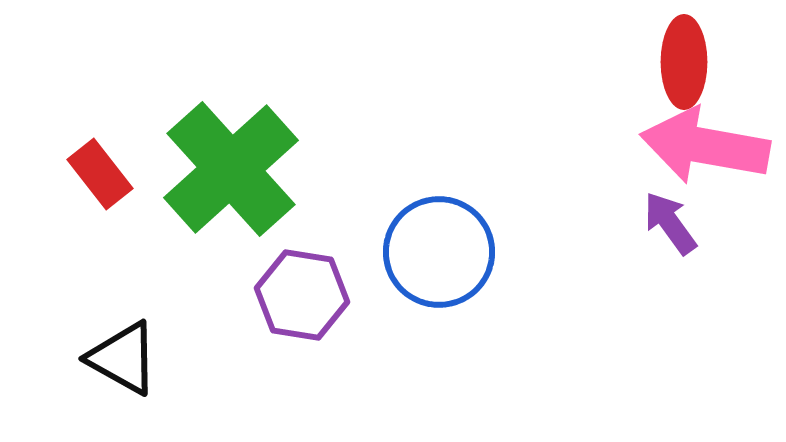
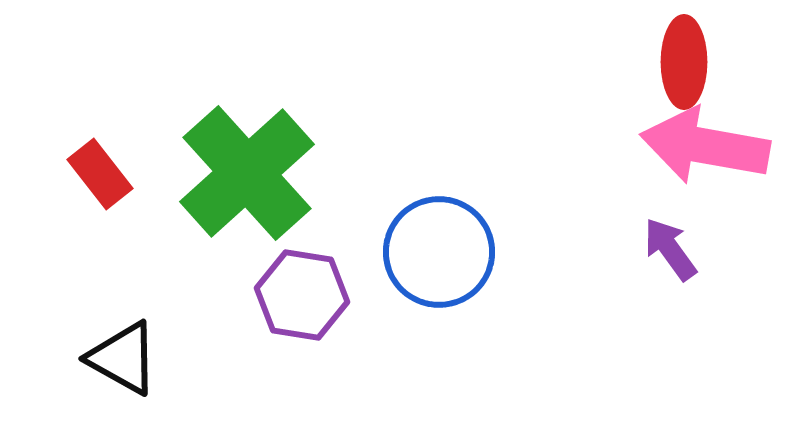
green cross: moved 16 px right, 4 px down
purple arrow: moved 26 px down
